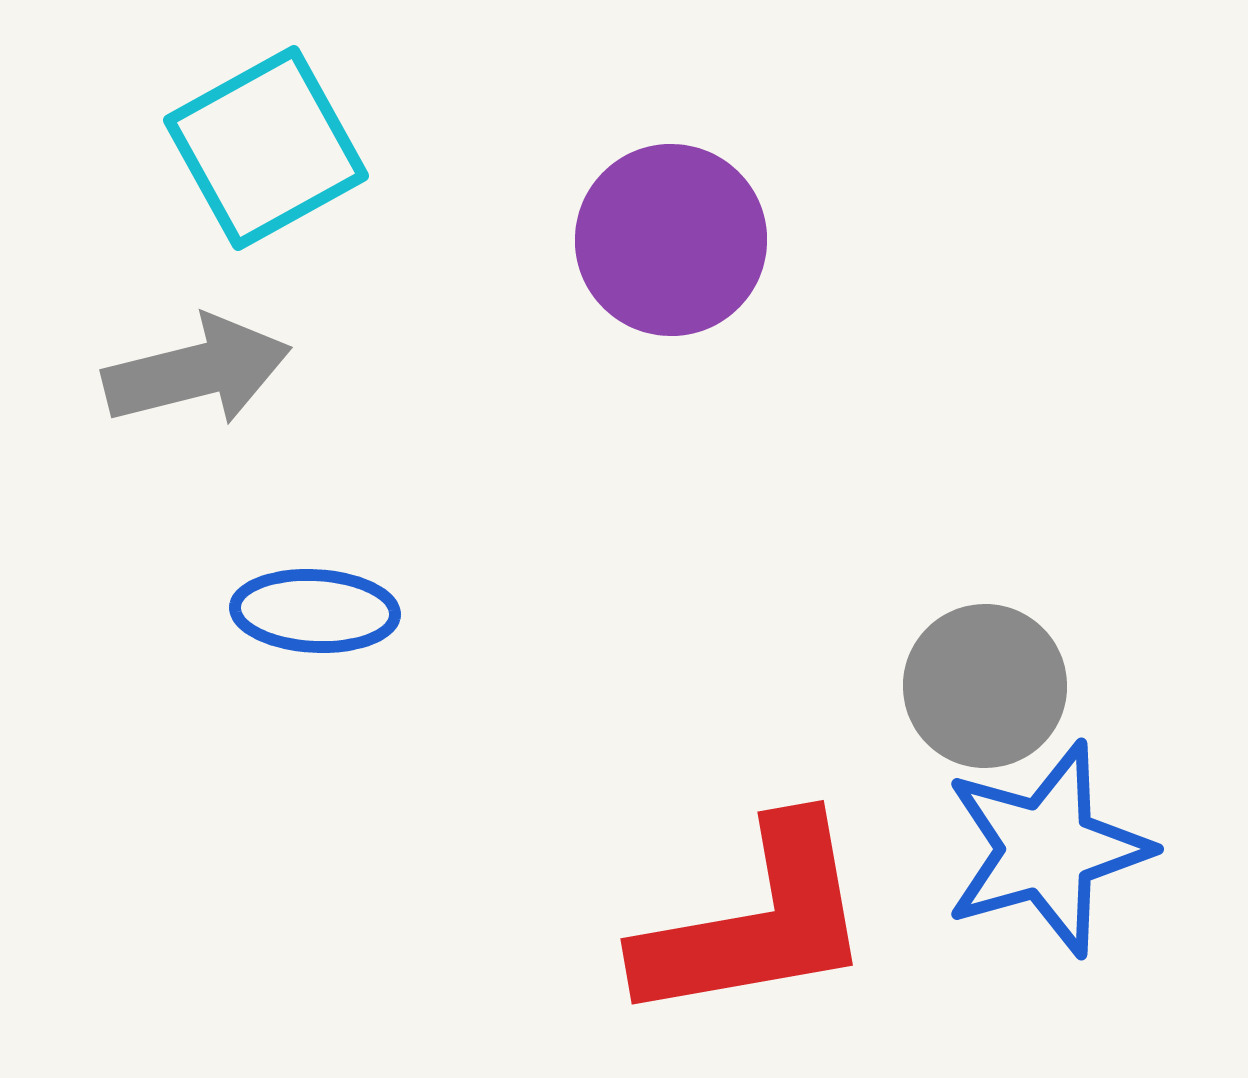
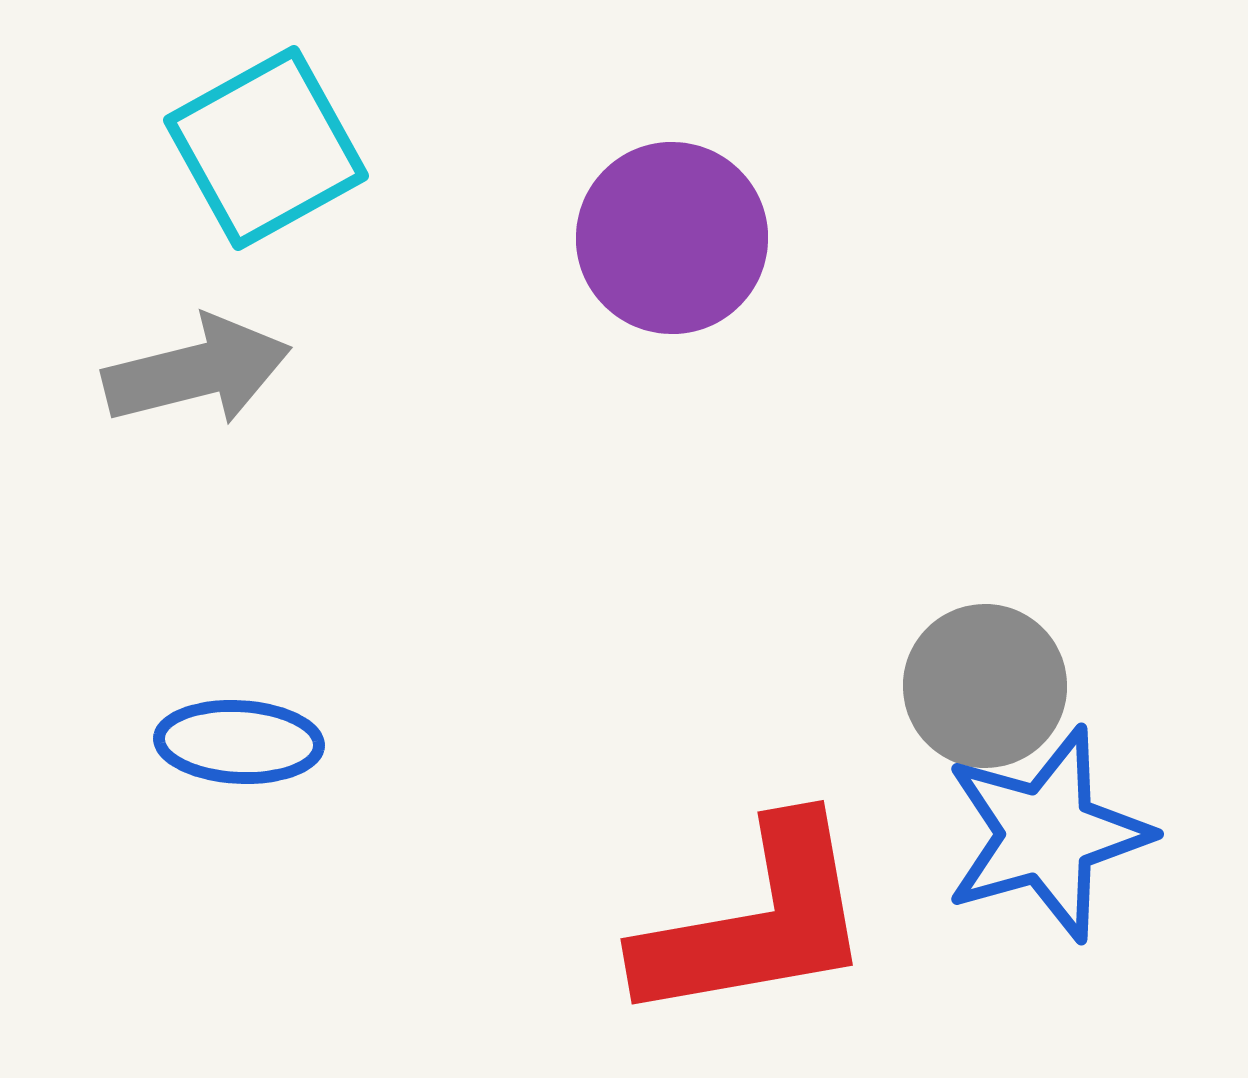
purple circle: moved 1 px right, 2 px up
blue ellipse: moved 76 px left, 131 px down
blue star: moved 15 px up
